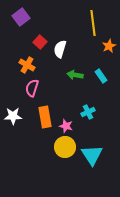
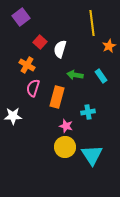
yellow line: moved 1 px left
pink semicircle: moved 1 px right
cyan cross: rotated 16 degrees clockwise
orange rectangle: moved 12 px right, 20 px up; rotated 25 degrees clockwise
